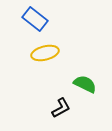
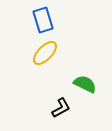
blue rectangle: moved 8 px right, 1 px down; rotated 35 degrees clockwise
yellow ellipse: rotated 32 degrees counterclockwise
